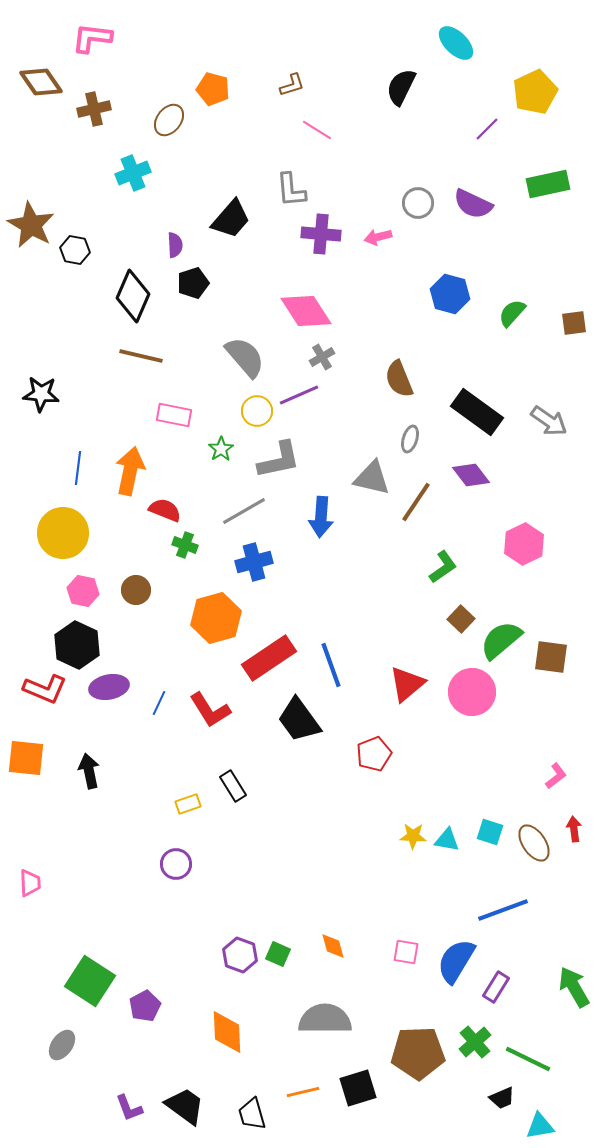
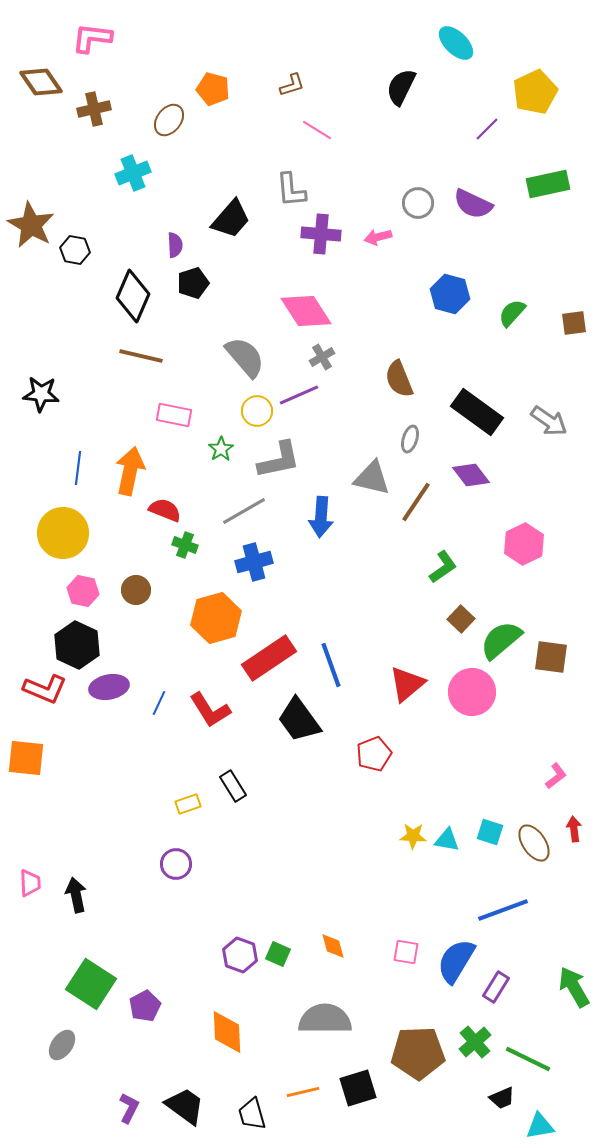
black arrow at (89, 771): moved 13 px left, 124 px down
green square at (90, 981): moved 1 px right, 3 px down
purple L-shape at (129, 1108): rotated 132 degrees counterclockwise
